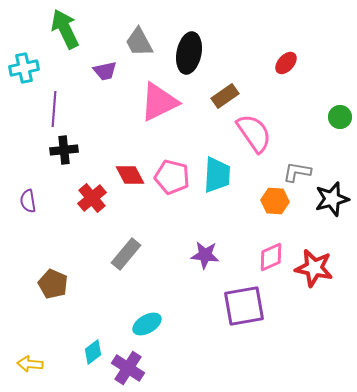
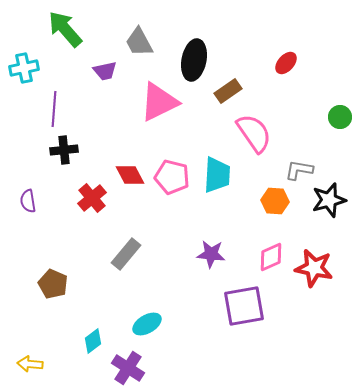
green arrow: rotated 15 degrees counterclockwise
black ellipse: moved 5 px right, 7 px down
brown rectangle: moved 3 px right, 5 px up
gray L-shape: moved 2 px right, 2 px up
black star: moved 3 px left, 1 px down
purple star: moved 6 px right, 1 px up
cyan diamond: moved 11 px up
